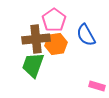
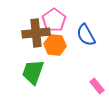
brown cross: moved 6 px up
orange hexagon: moved 1 px left, 1 px down; rotated 15 degrees clockwise
green trapezoid: moved 7 px down
pink rectangle: rotated 35 degrees clockwise
